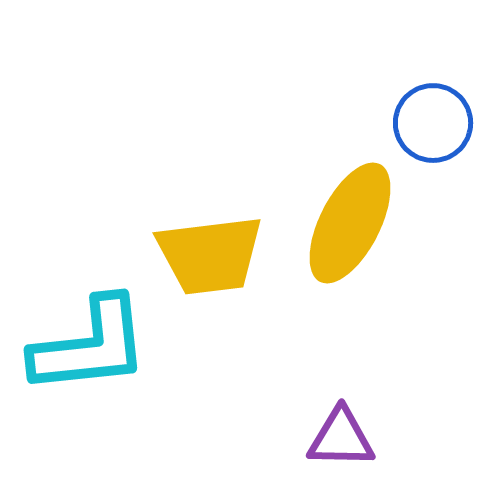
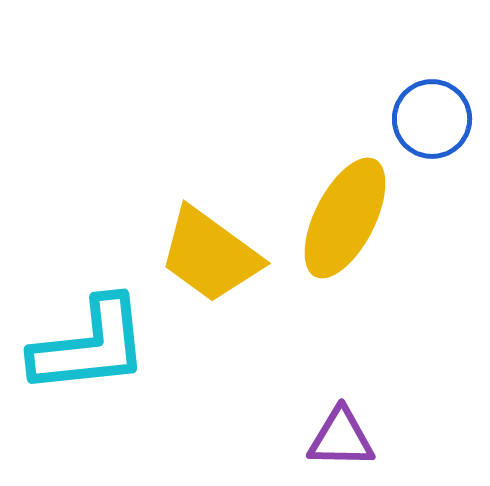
blue circle: moved 1 px left, 4 px up
yellow ellipse: moved 5 px left, 5 px up
yellow trapezoid: rotated 43 degrees clockwise
